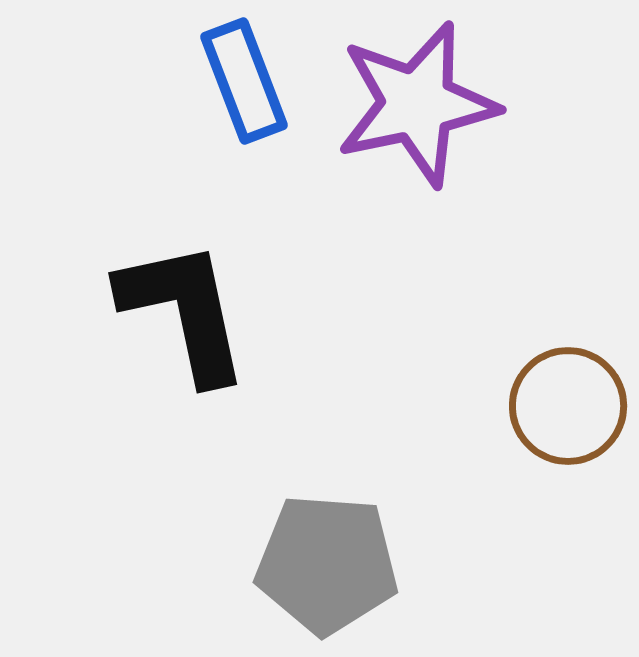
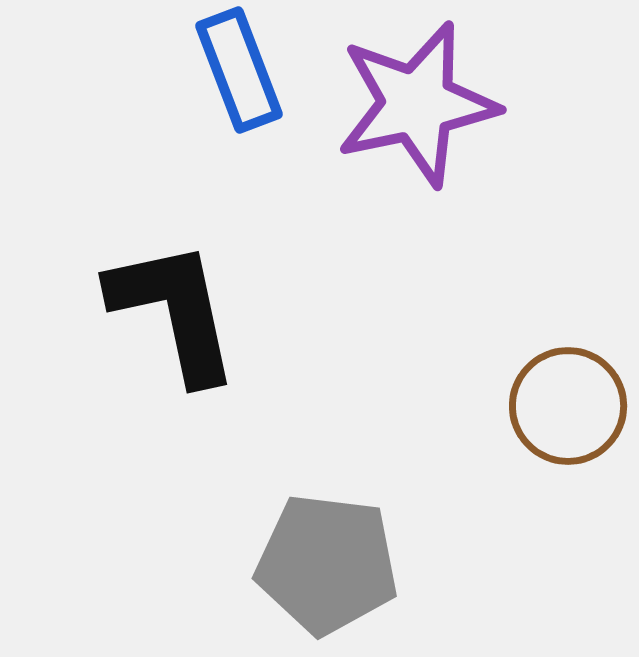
blue rectangle: moved 5 px left, 11 px up
black L-shape: moved 10 px left
gray pentagon: rotated 3 degrees clockwise
